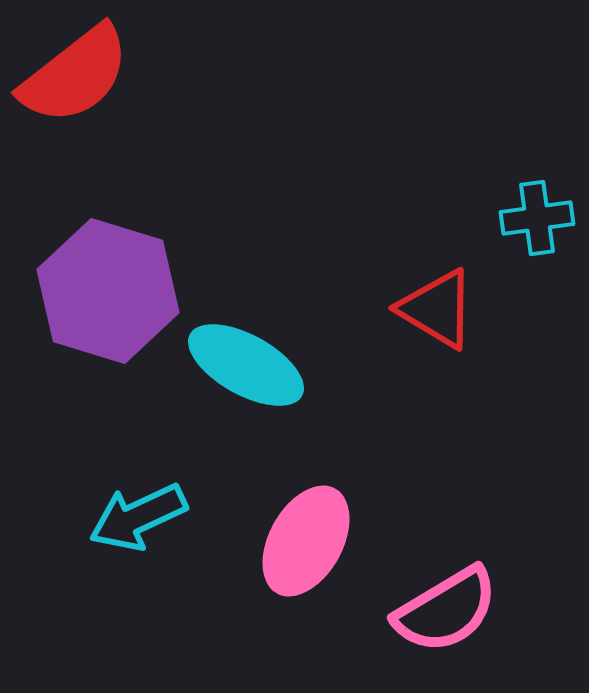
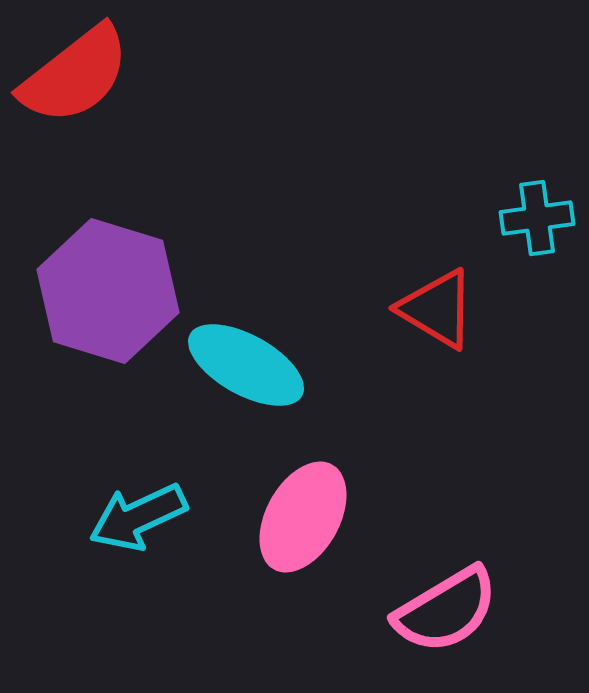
pink ellipse: moved 3 px left, 24 px up
